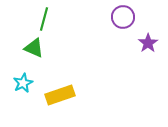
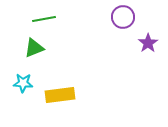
green line: rotated 65 degrees clockwise
green triangle: rotated 45 degrees counterclockwise
cyan star: rotated 30 degrees clockwise
yellow rectangle: rotated 12 degrees clockwise
